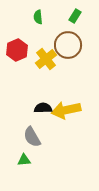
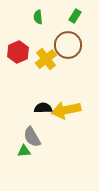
red hexagon: moved 1 px right, 2 px down
green triangle: moved 9 px up
